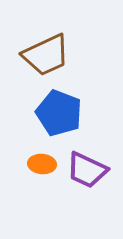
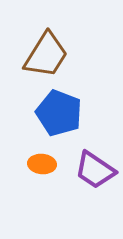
brown trapezoid: rotated 33 degrees counterclockwise
purple trapezoid: moved 8 px right; rotated 9 degrees clockwise
